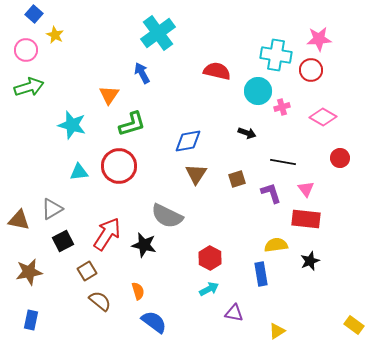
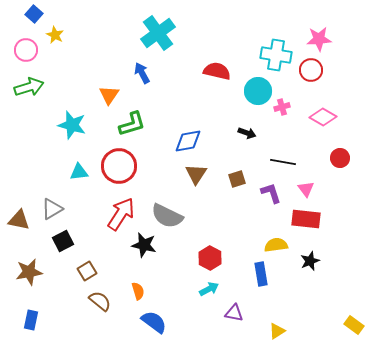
red arrow at (107, 234): moved 14 px right, 20 px up
